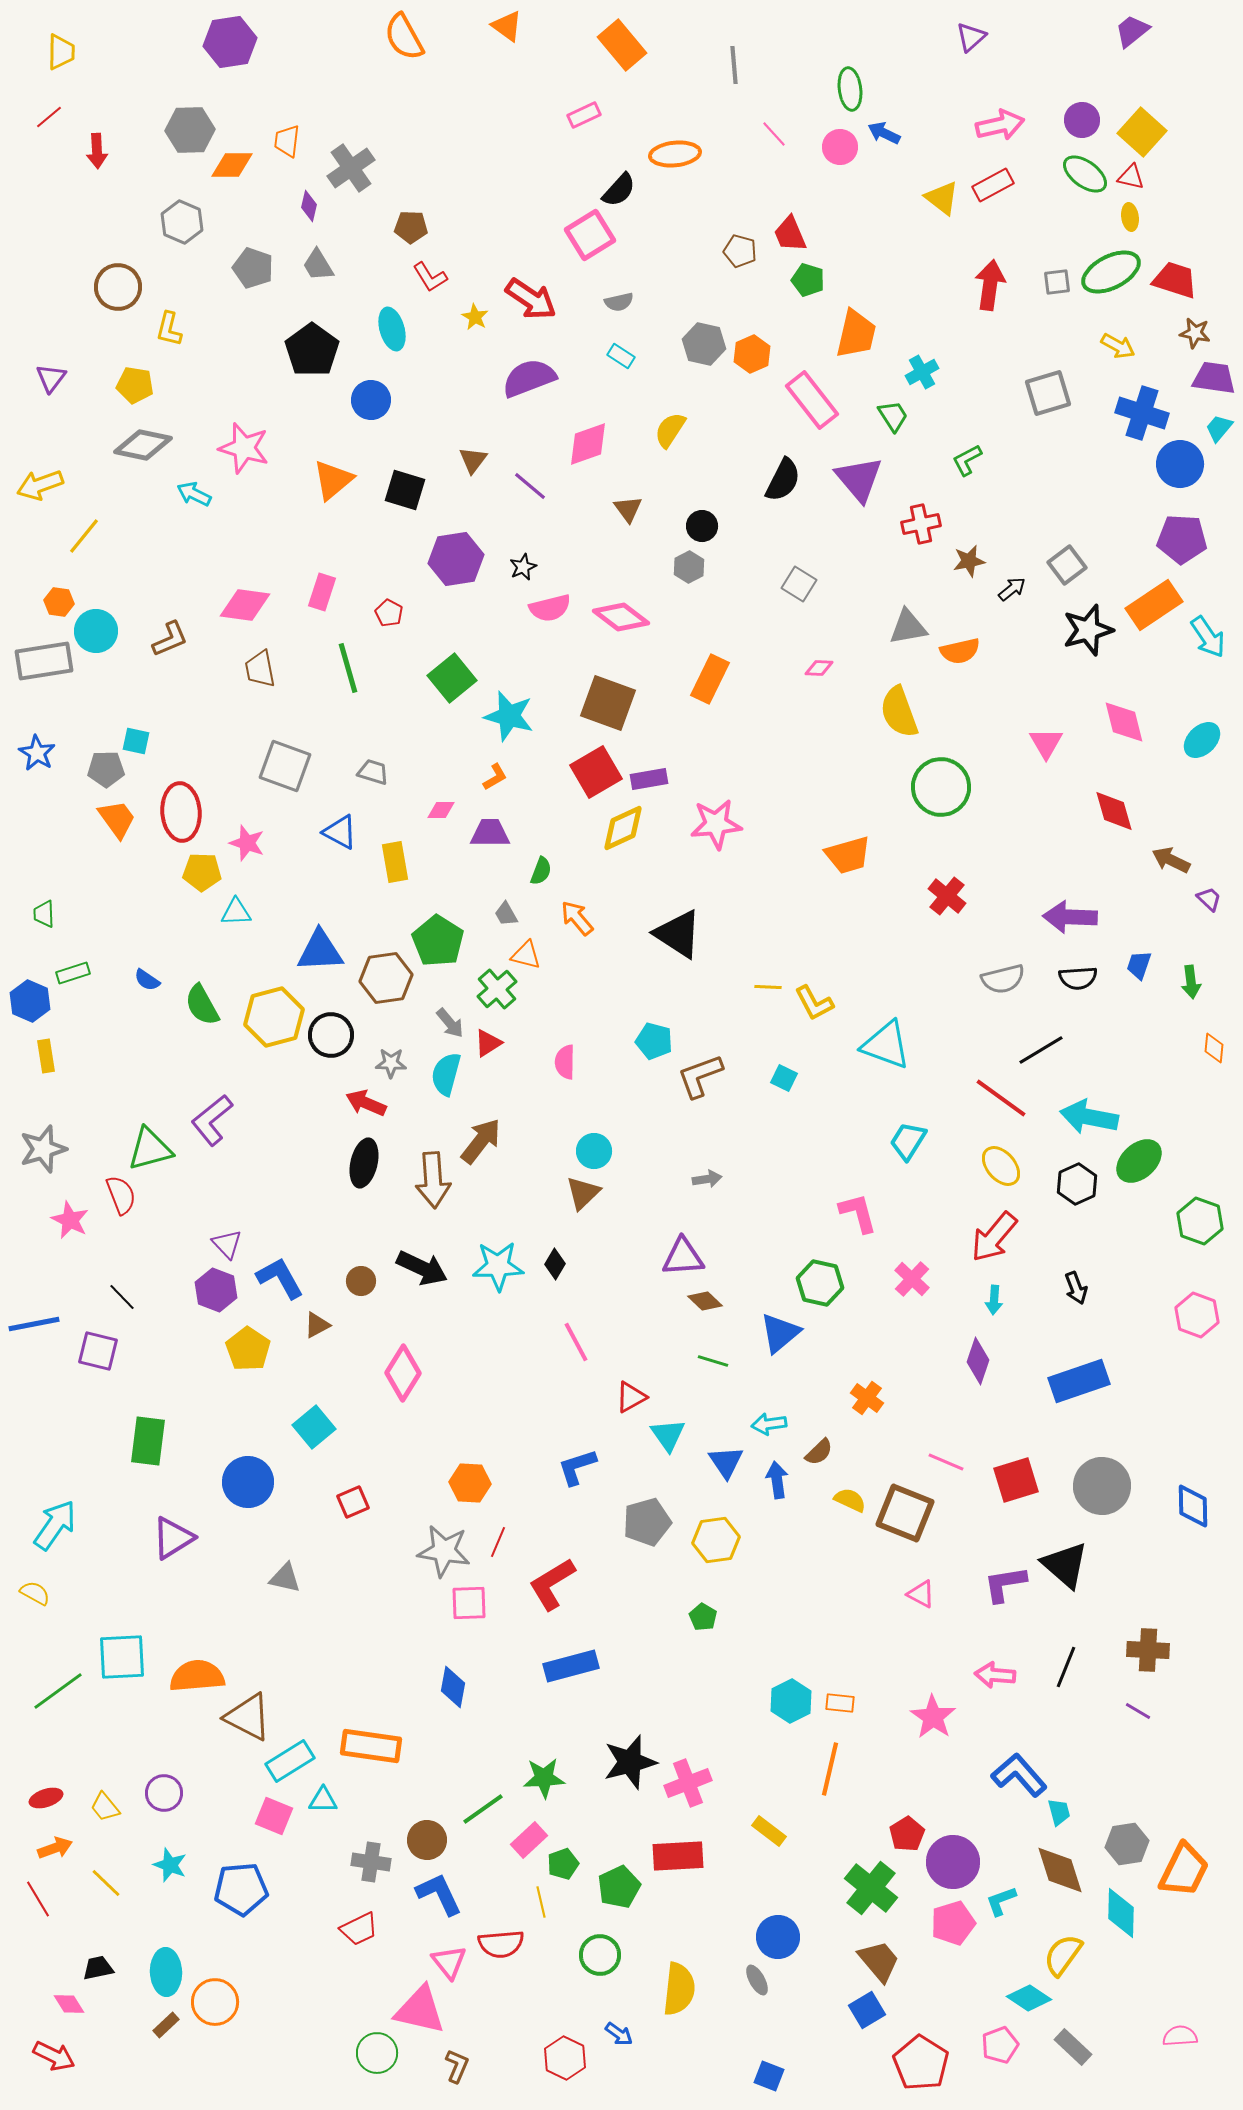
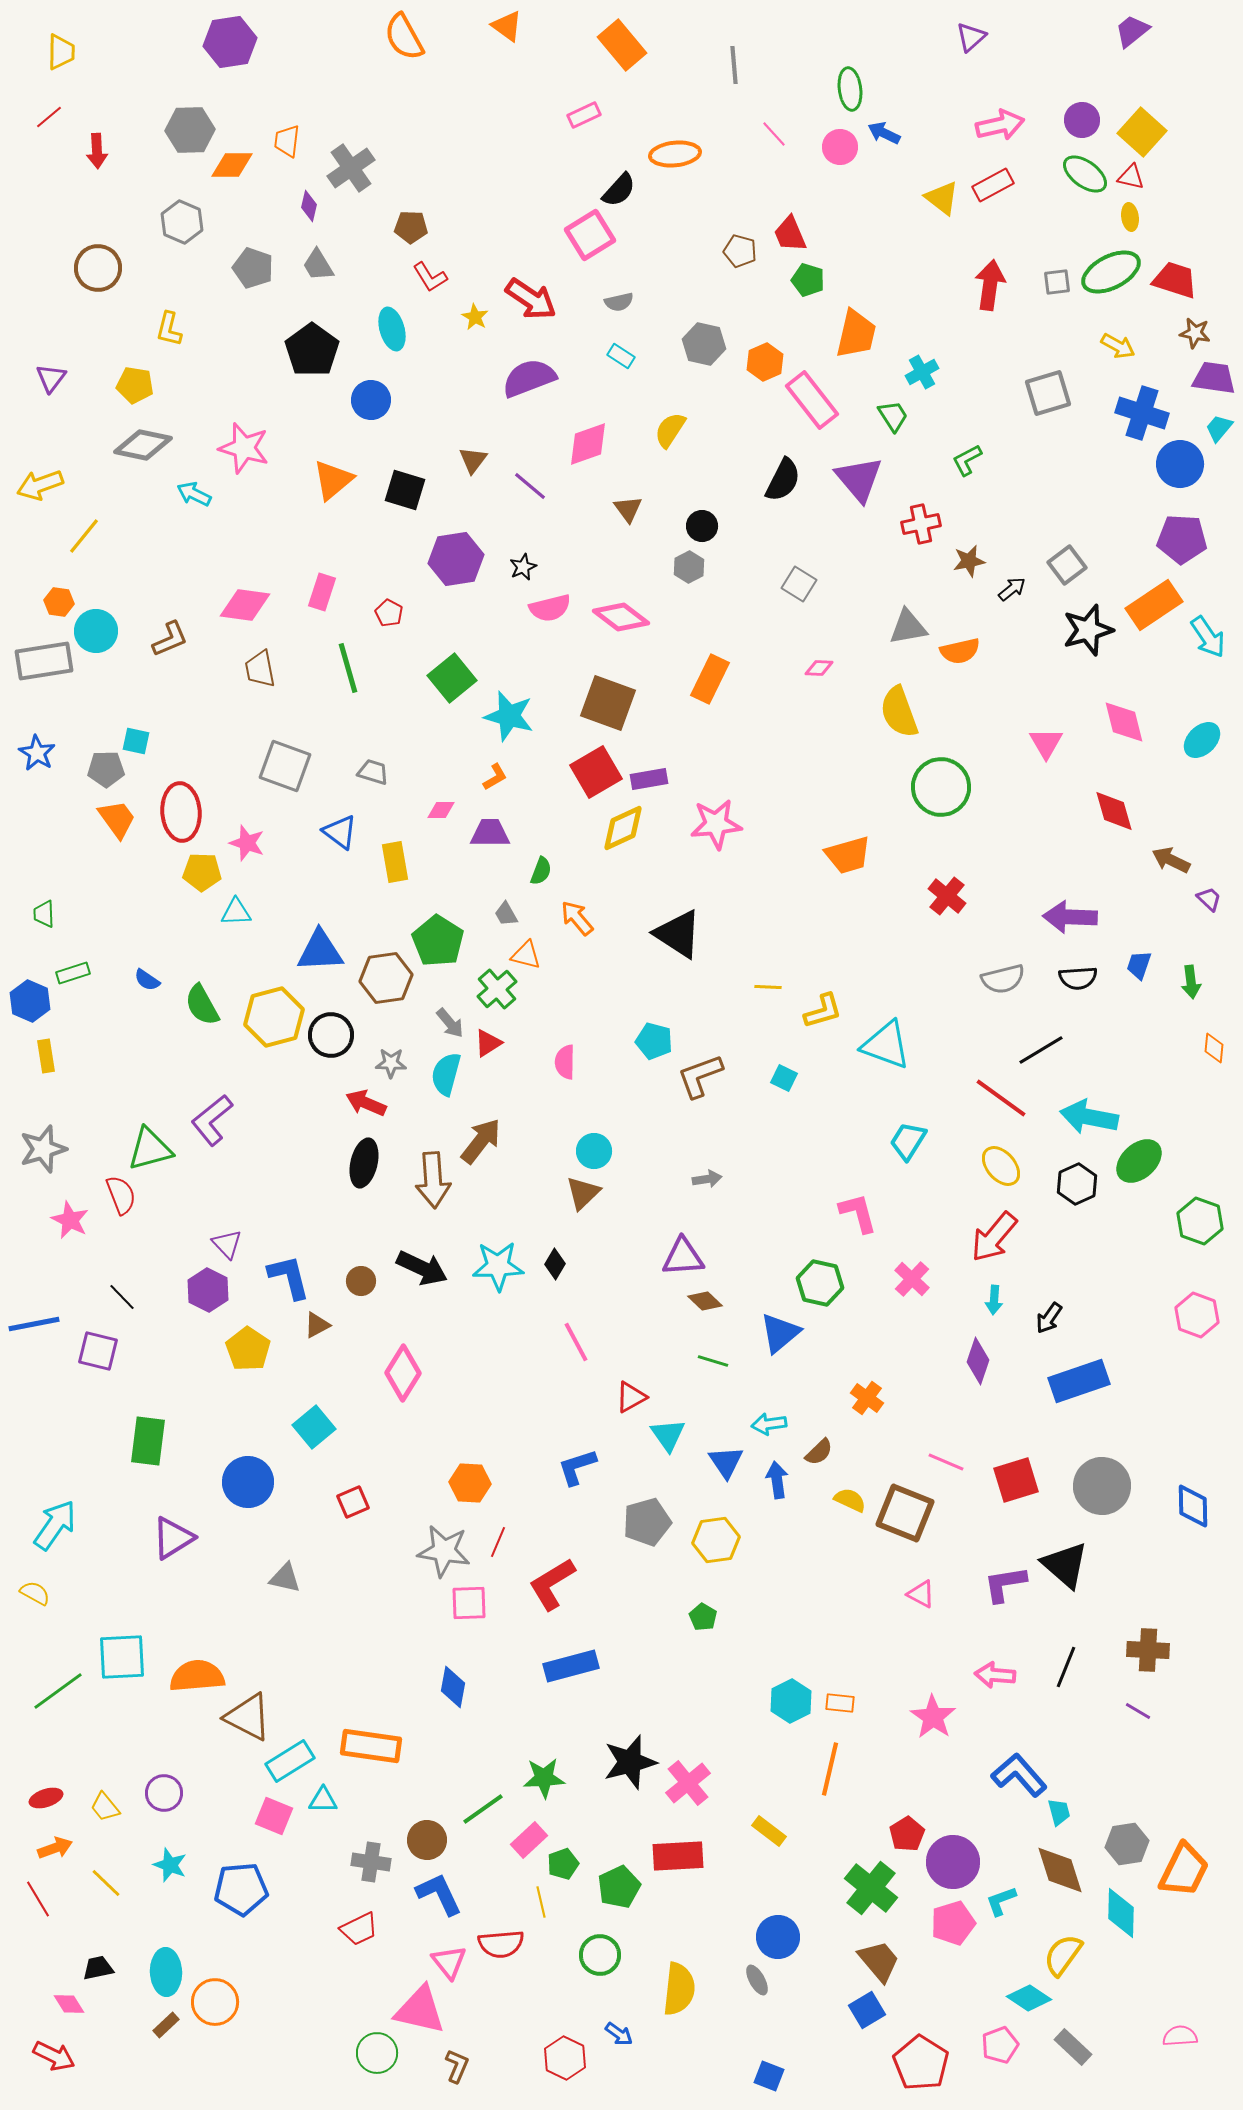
brown circle at (118, 287): moved 20 px left, 19 px up
orange hexagon at (752, 354): moved 13 px right, 8 px down
blue triangle at (340, 832): rotated 9 degrees clockwise
yellow L-shape at (814, 1003): moved 9 px right, 8 px down; rotated 78 degrees counterclockwise
blue L-shape at (280, 1278): moved 9 px right, 1 px up; rotated 15 degrees clockwise
black arrow at (1076, 1288): moved 27 px left, 30 px down; rotated 56 degrees clockwise
purple hexagon at (216, 1290): moved 8 px left; rotated 6 degrees clockwise
pink cross at (688, 1783): rotated 18 degrees counterclockwise
